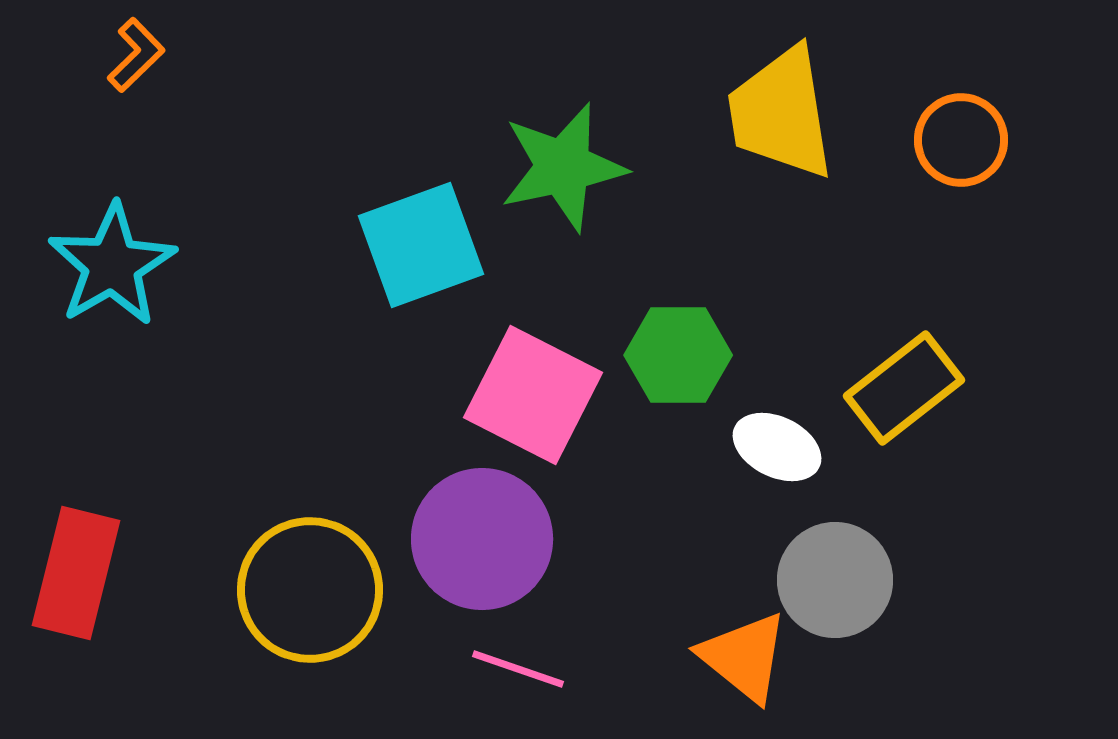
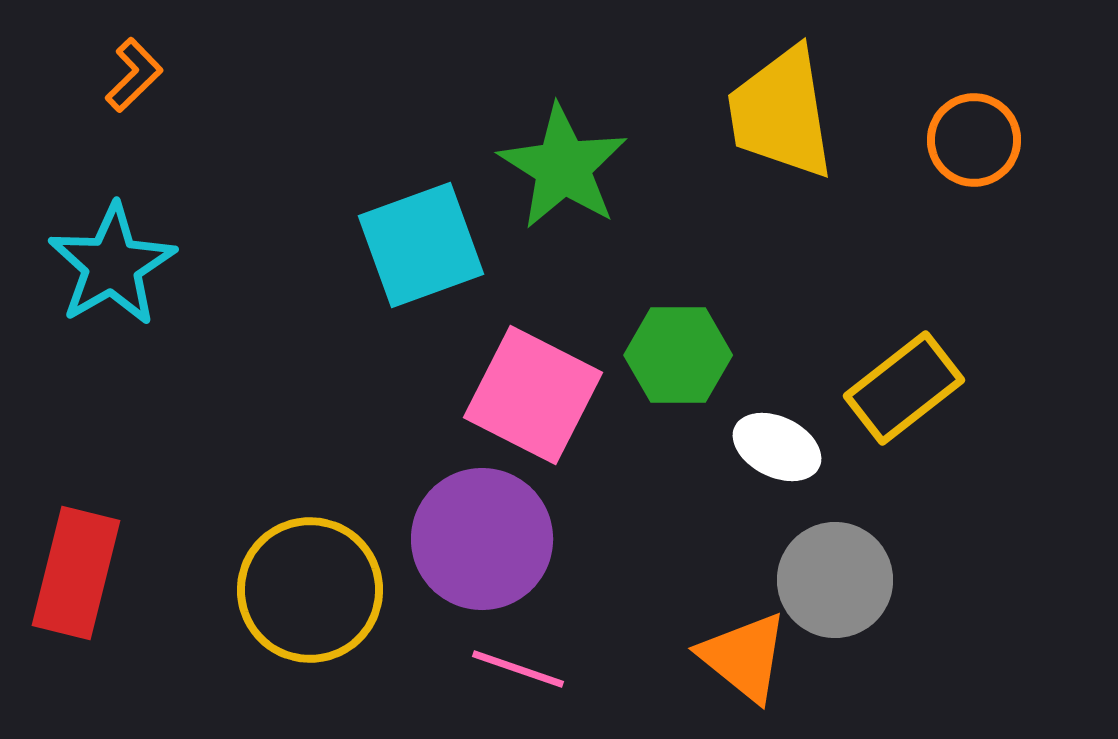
orange L-shape: moved 2 px left, 20 px down
orange circle: moved 13 px right
green star: rotated 28 degrees counterclockwise
